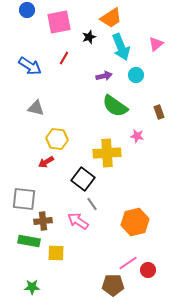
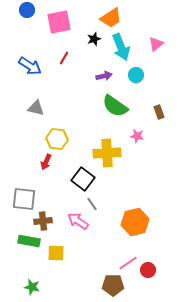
black star: moved 5 px right, 2 px down
red arrow: rotated 35 degrees counterclockwise
green star: rotated 14 degrees clockwise
